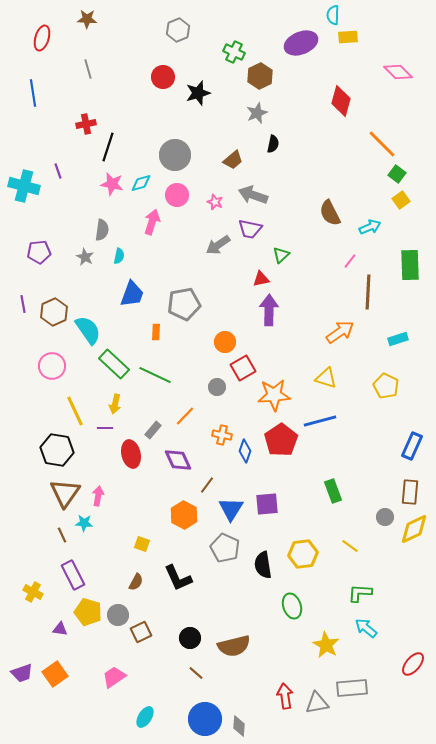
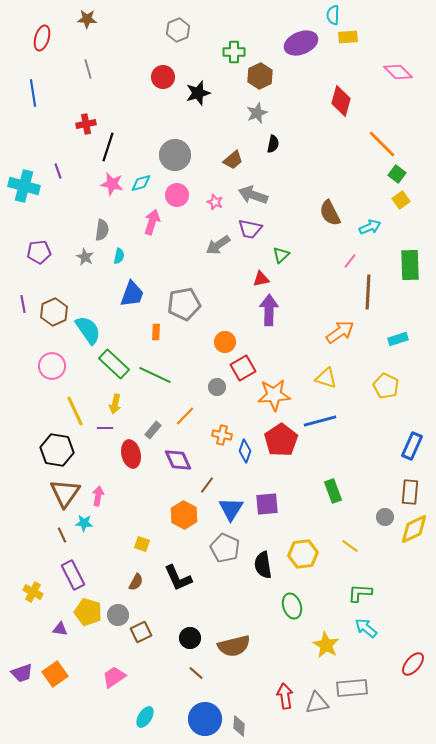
green cross at (234, 52): rotated 25 degrees counterclockwise
